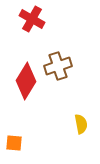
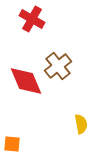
brown cross: rotated 20 degrees counterclockwise
red diamond: rotated 54 degrees counterclockwise
orange square: moved 2 px left, 1 px down
